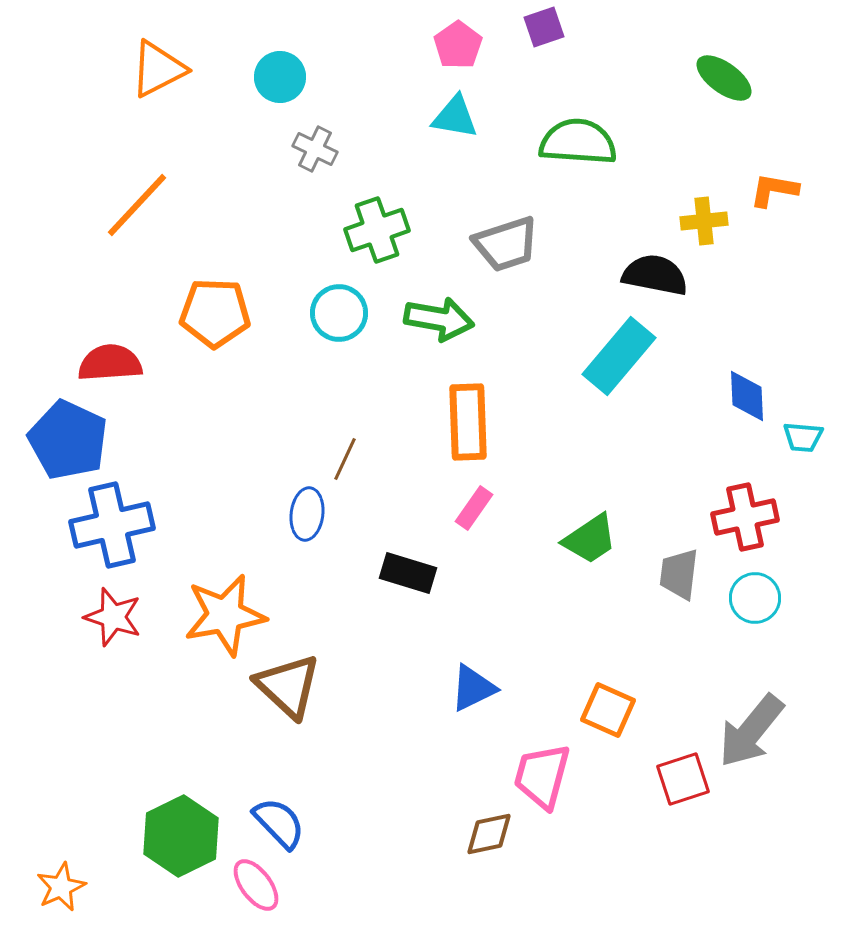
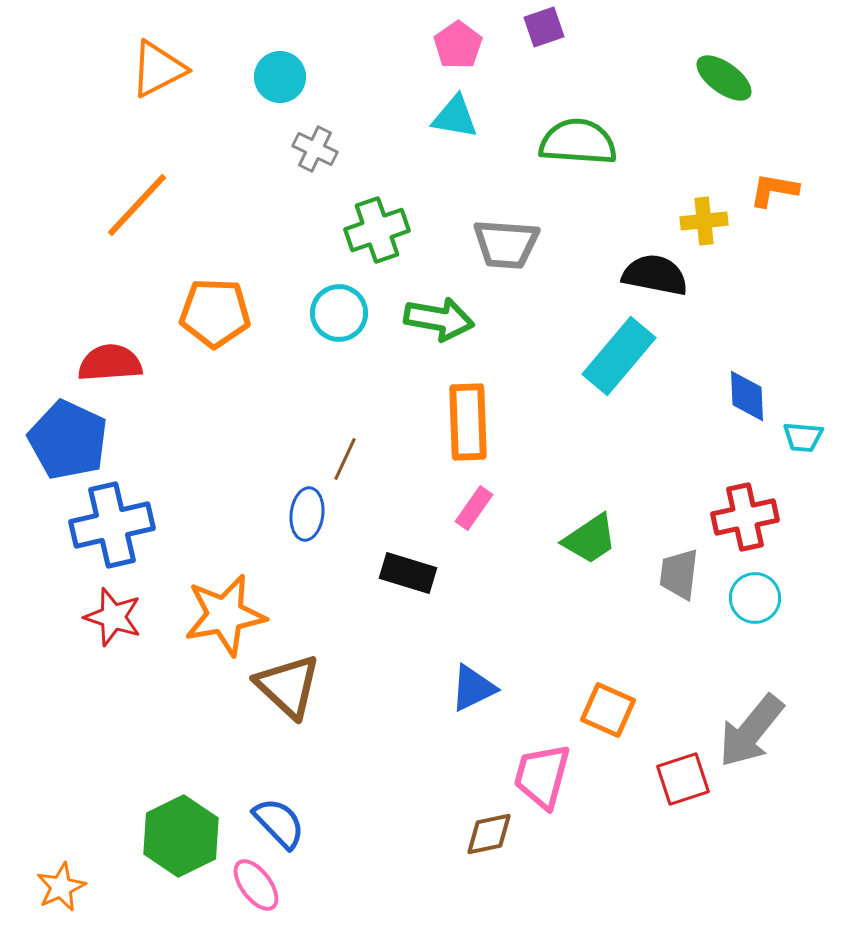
gray trapezoid at (506, 244): rotated 22 degrees clockwise
